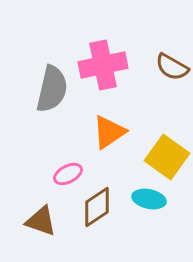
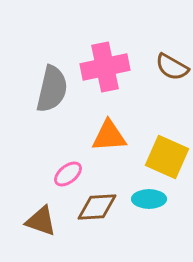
pink cross: moved 2 px right, 2 px down
orange triangle: moved 4 px down; rotated 30 degrees clockwise
yellow square: rotated 12 degrees counterclockwise
pink ellipse: rotated 12 degrees counterclockwise
cyan ellipse: rotated 12 degrees counterclockwise
brown diamond: rotated 30 degrees clockwise
